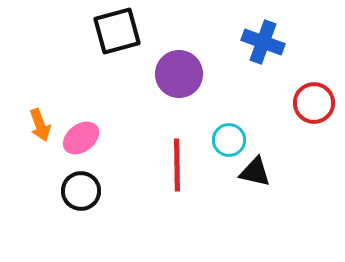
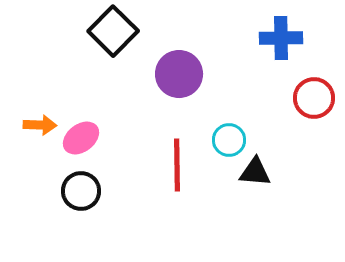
black square: moved 4 px left; rotated 30 degrees counterclockwise
blue cross: moved 18 px right, 4 px up; rotated 21 degrees counterclockwise
red circle: moved 5 px up
orange arrow: rotated 68 degrees counterclockwise
black triangle: rotated 8 degrees counterclockwise
